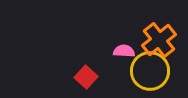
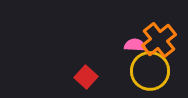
pink semicircle: moved 11 px right, 6 px up
